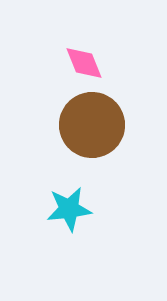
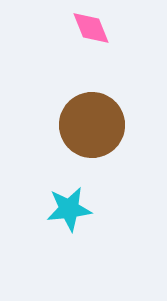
pink diamond: moved 7 px right, 35 px up
